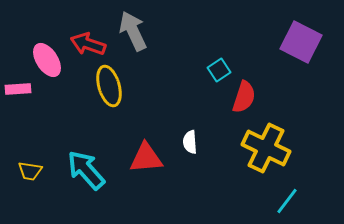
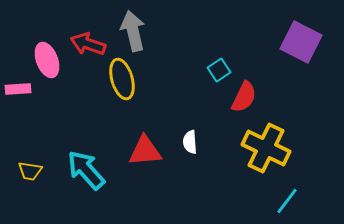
gray arrow: rotated 12 degrees clockwise
pink ellipse: rotated 12 degrees clockwise
yellow ellipse: moved 13 px right, 7 px up
red semicircle: rotated 8 degrees clockwise
red triangle: moved 1 px left, 7 px up
